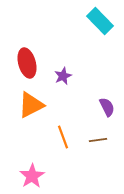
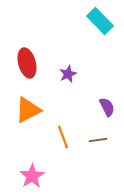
purple star: moved 5 px right, 2 px up
orange triangle: moved 3 px left, 5 px down
